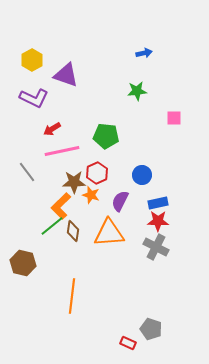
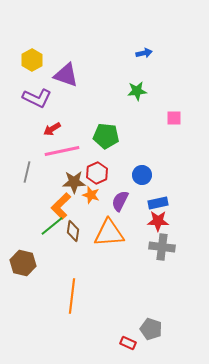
purple L-shape: moved 3 px right
gray line: rotated 50 degrees clockwise
gray cross: moved 6 px right; rotated 20 degrees counterclockwise
